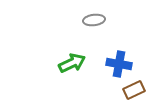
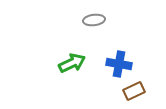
brown rectangle: moved 1 px down
